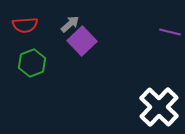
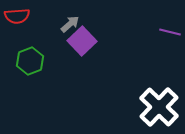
red semicircle: moved 8 px left, 9 px up
green hexagon: moved 2 px left, 2 px up
